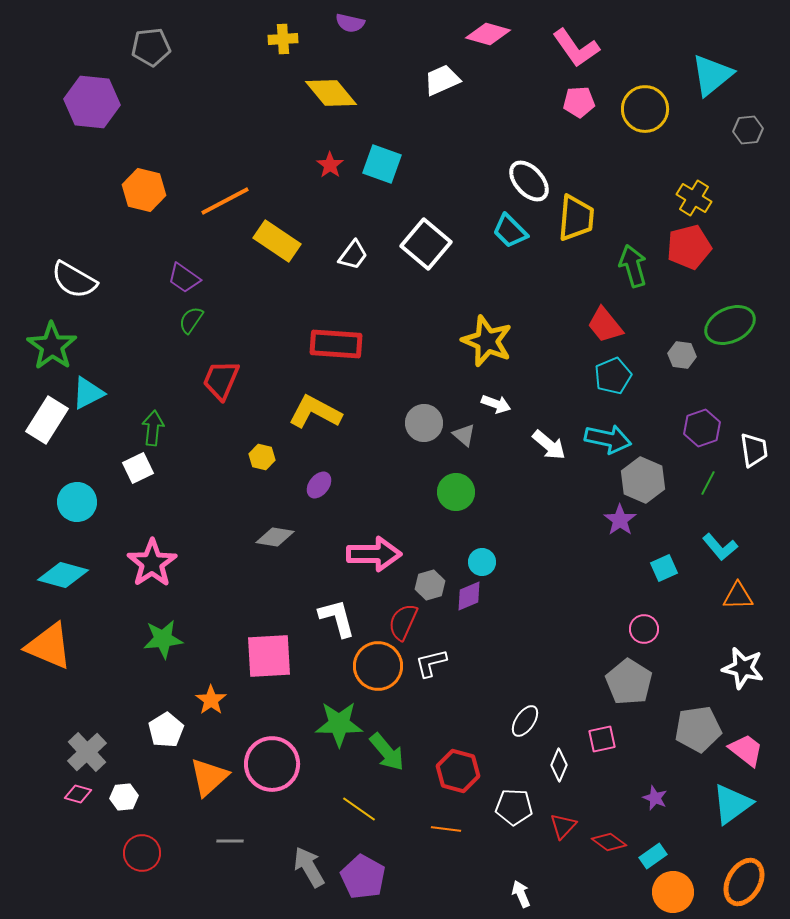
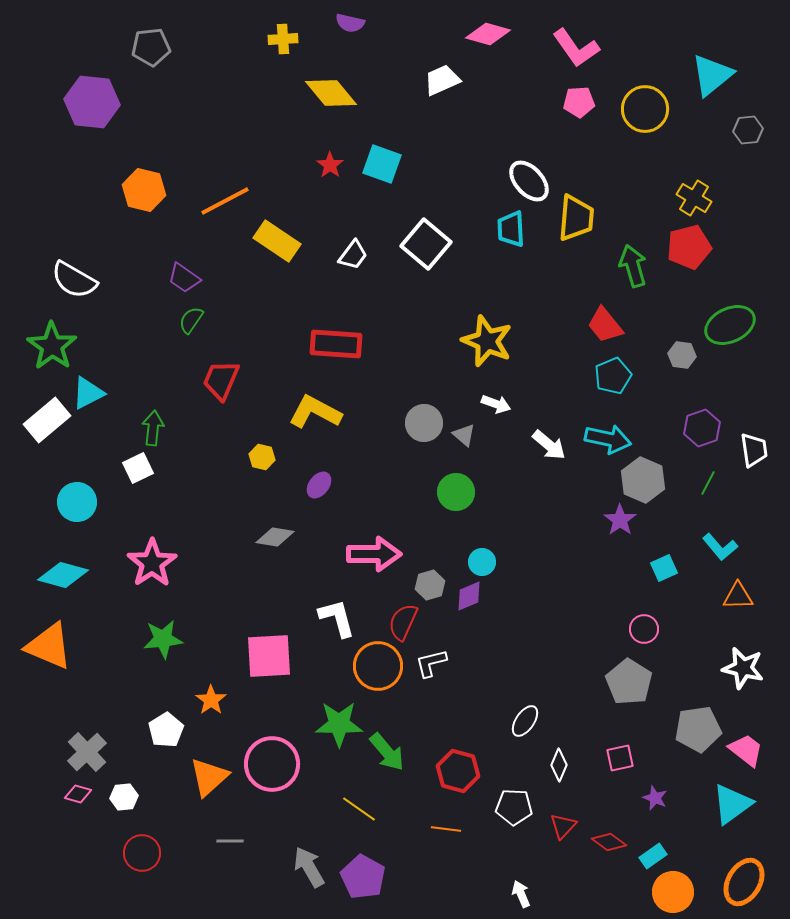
cyan trapezoid at (510, 231): moved 1 px right, 2 px up; rotated 42 degrees clockwise
white rectangle at (47, 420): rotated 18 degrees clockwise
pink square at (602, 739): moved 18 px right, 19 px down
